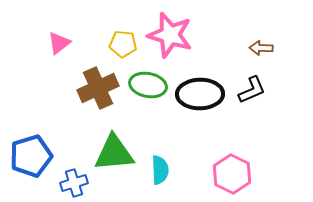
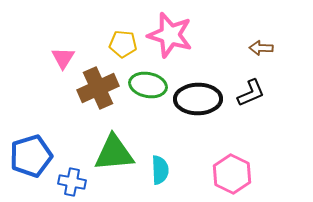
pink triangle: moved 4 px right, 15 px down; rotated 20 degrees counterclockwise
black L-shape: moved 1 px left, 3 px down
black ellipse: moved 2 px left, 5 px down
blue cross: moved 2 px left, 1 px up; rotated 28 degrees clockwise
